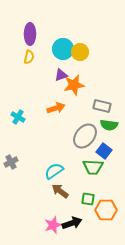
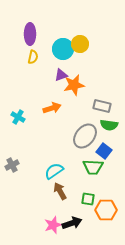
yellow circle: moved 8 px up
yellow semicircle: moved 4 px right
orange arrow: moved 4 px left
gray cross: moved 1 px right, 3 px down
brown arrow: rotated 24 degrees clockwise
